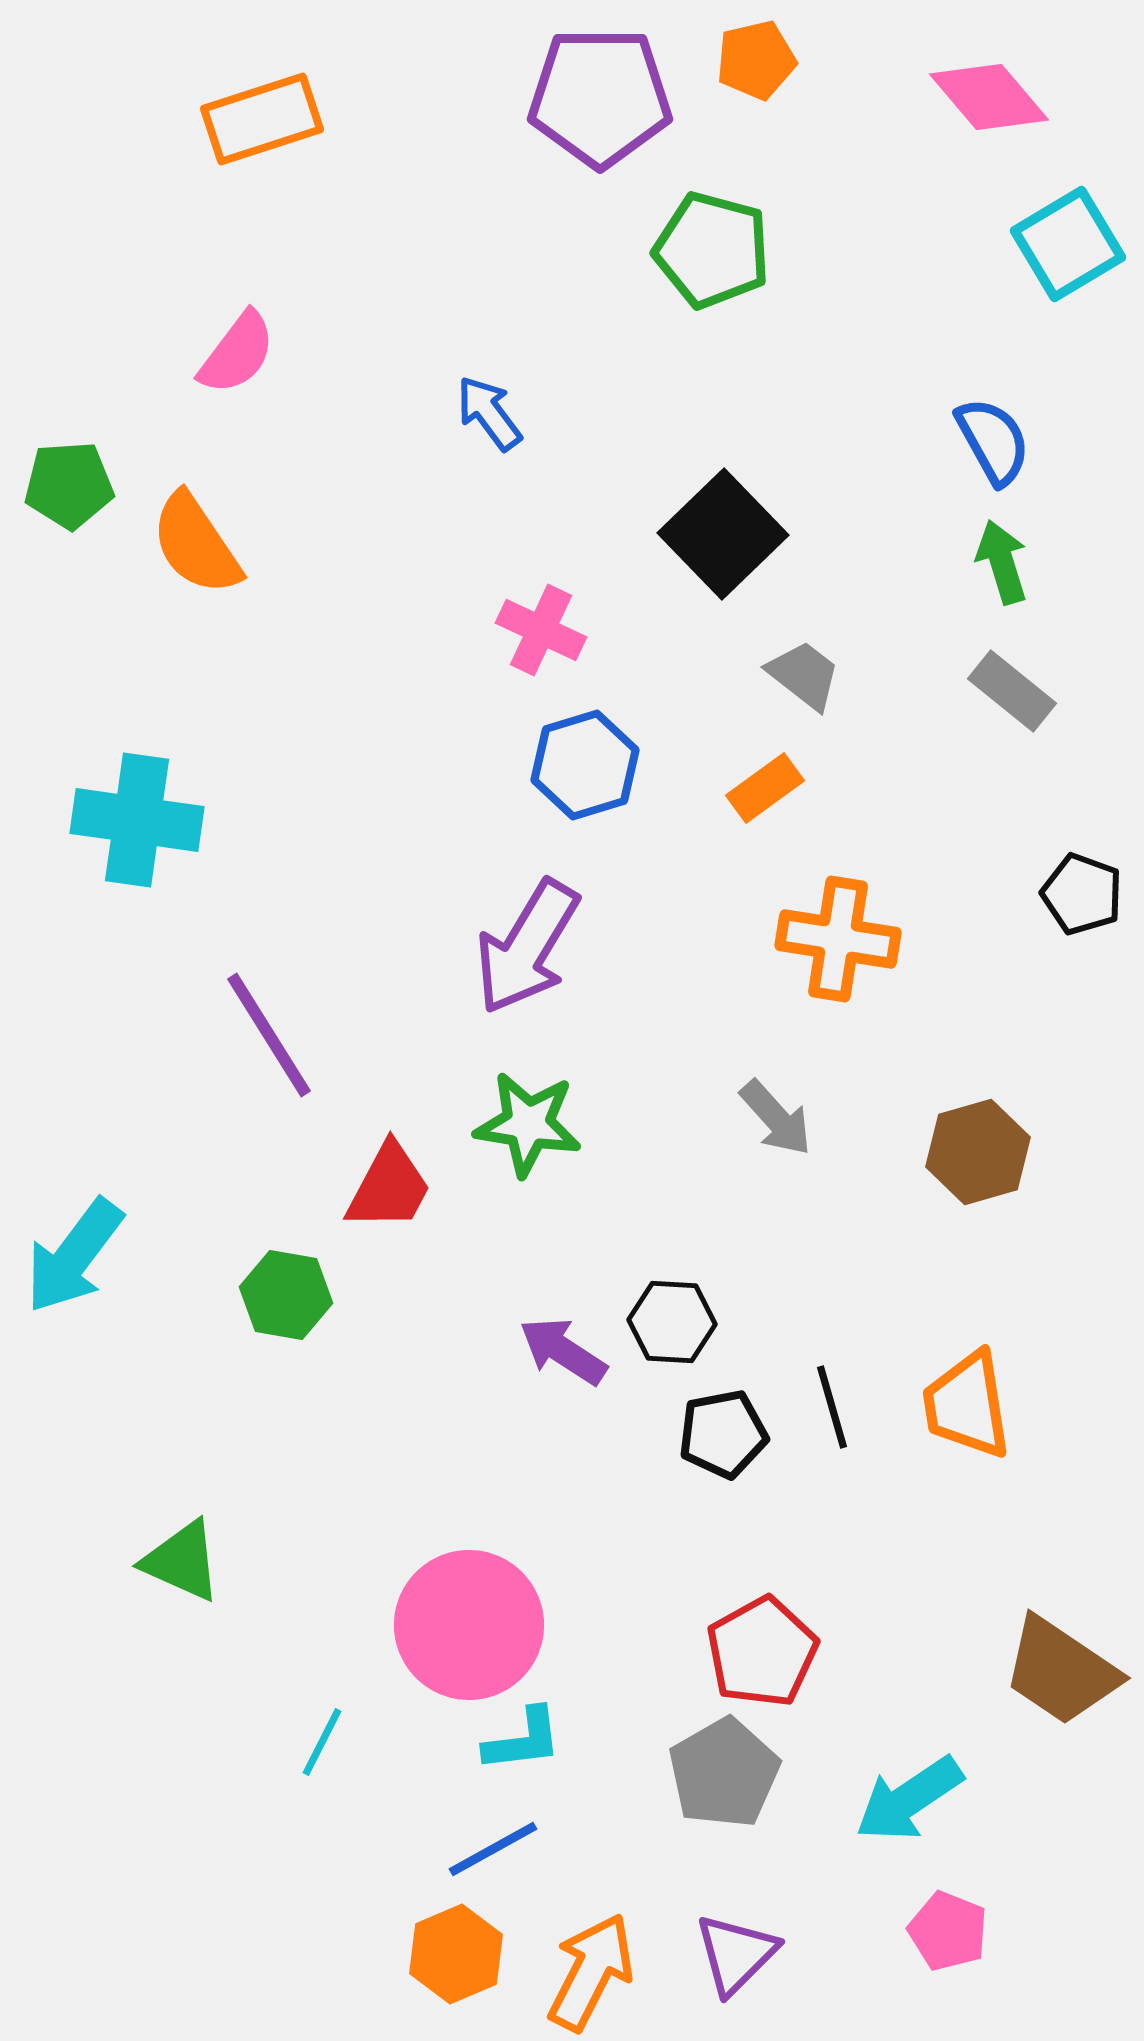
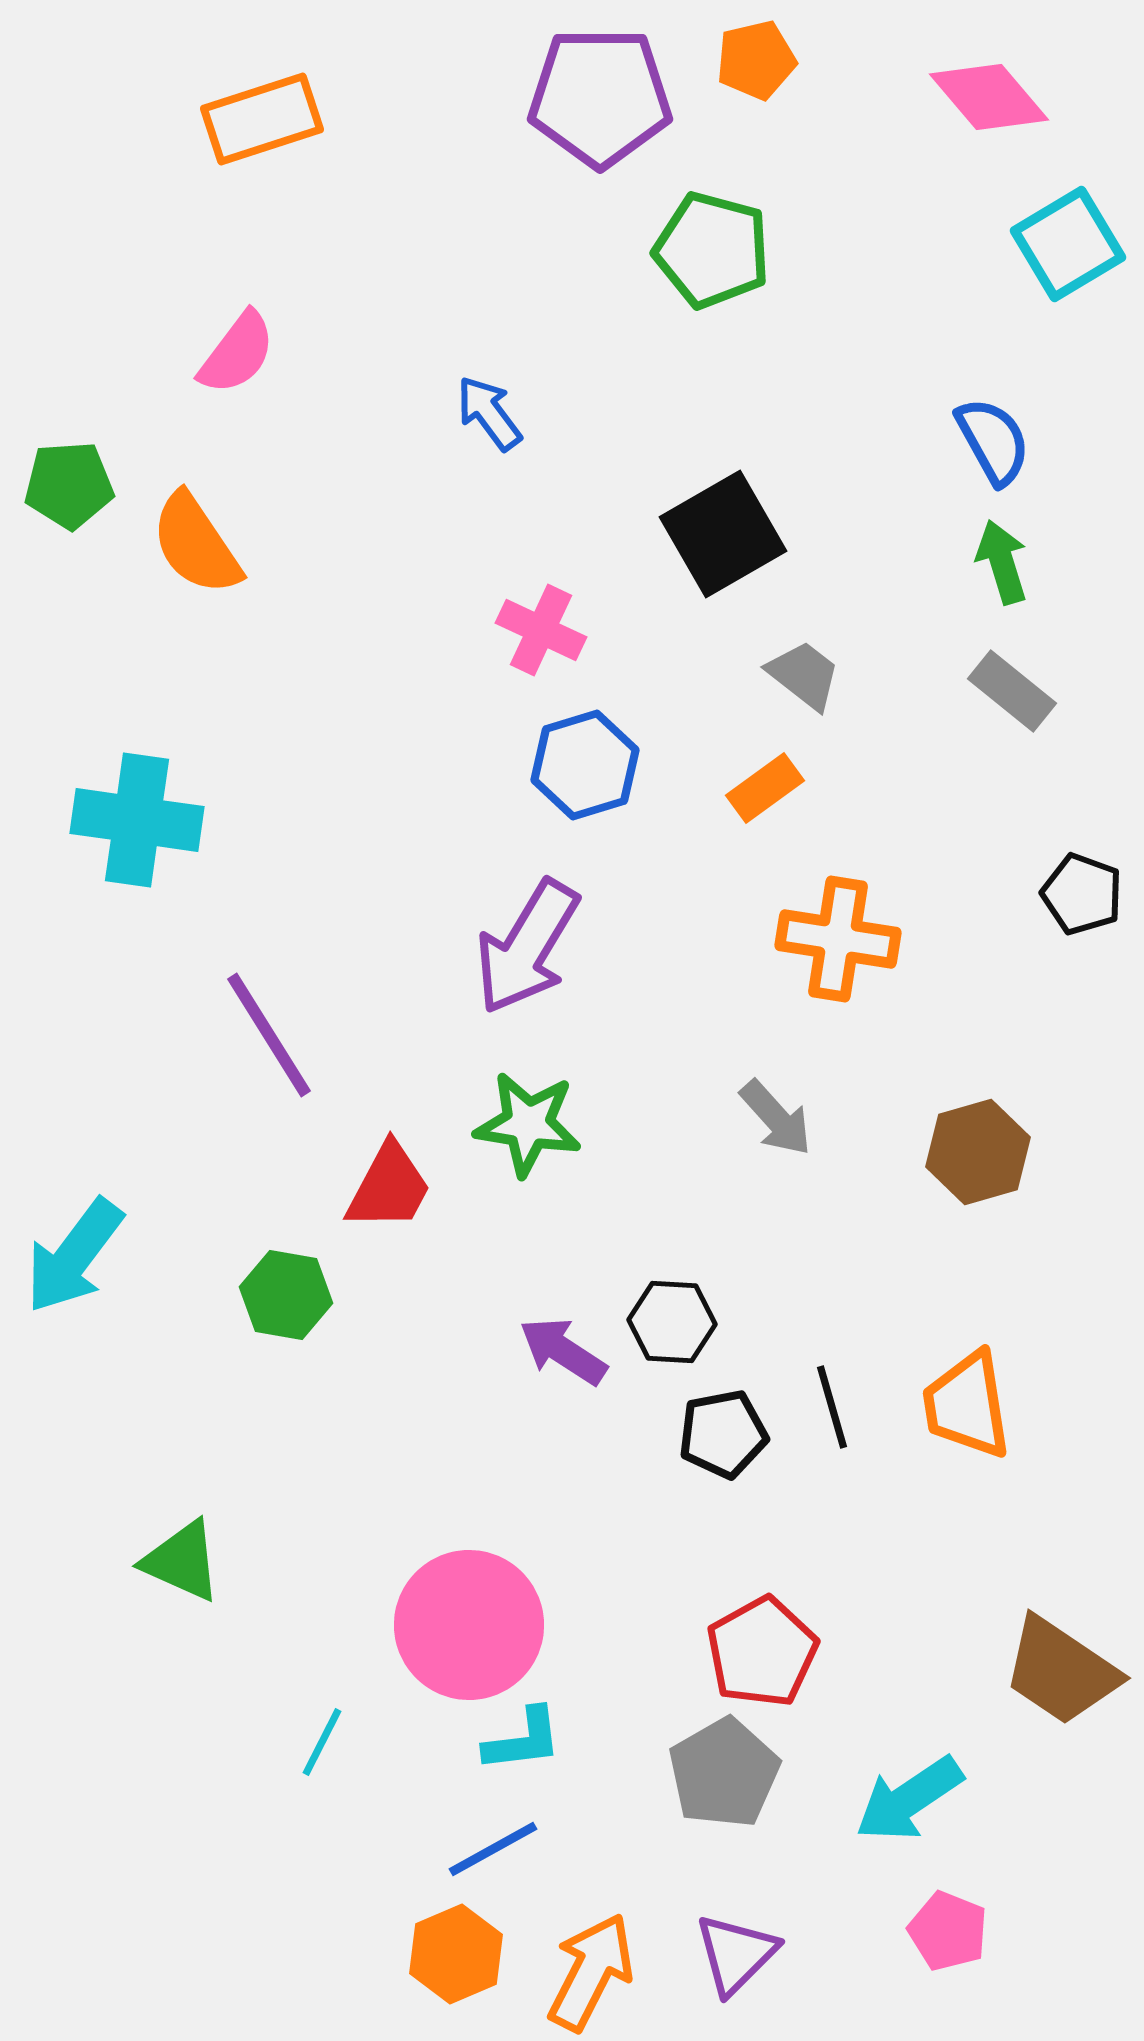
black square at (723, 534): rotated 14 degrees clockwise
